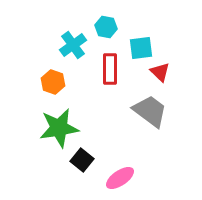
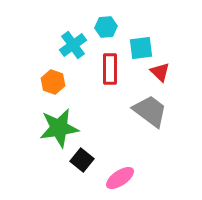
cyan hexagon: rotated 15 degrees counterclockwise
